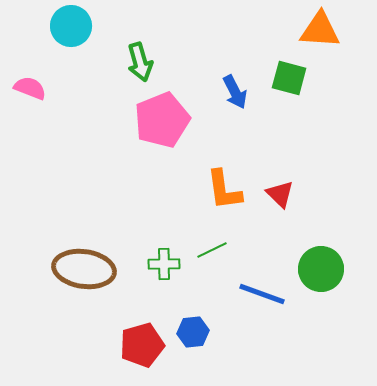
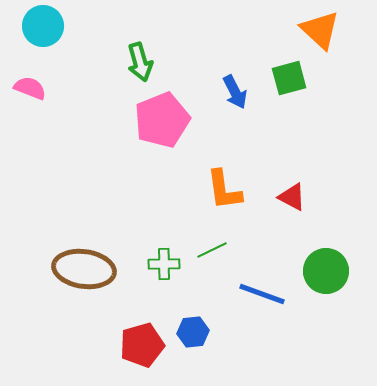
cyan circle: moved 28 px left
orange triangle: rotated 39 degrees clockwise
green square: rotated 30 degrees counterclockwise
red triangle: moved 12 px right, 3 px down; rotated 16 degrees counterclockwise
green circle: moved 5 px right, 2 px down
